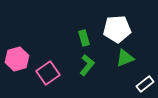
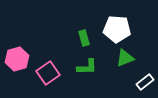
white pentagon: rotated 8 degrees clockwise
green L-shape: moved 2 px down; rotated 50 degrees clockwise
white rectangle: moved 2 px up
